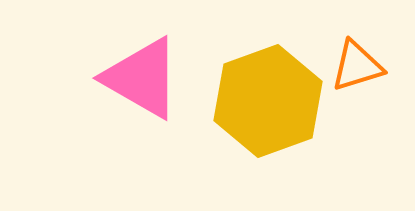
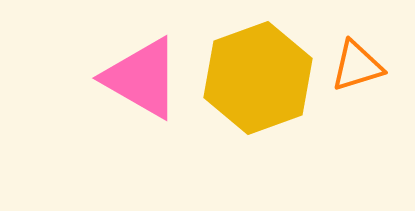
yellow hexagon: moved 10 px left, 23 px up
